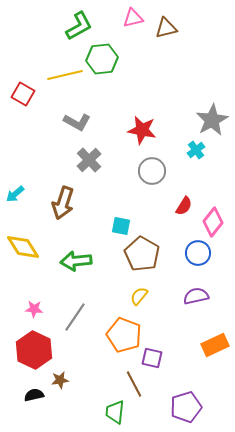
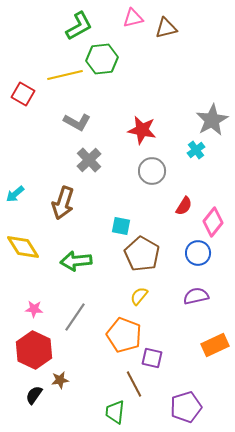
black semicircle: rotated 42 degrees counterclockwise
